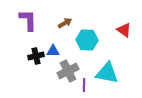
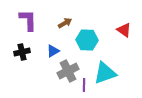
blue triangle: rotated 32 degrees counterclockwise
black cross: moved 14 px left, 4 px up
cyan triangle: moved 2 px left; rotated 30 degrees counterclockwise
